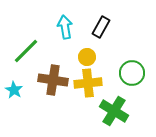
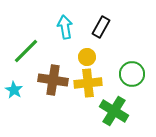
green circle: moved 1 px down
